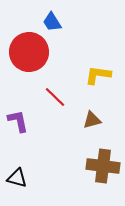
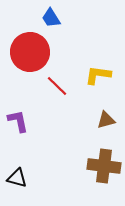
blue trapezoid: moved 1 px left, 4 px up
red circle: moved 1 px right
red line: moved 2 px right, 11 px up
brown triangle: moved 14 px right
brown cross: moved 1 px right
